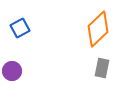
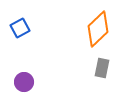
purple circle: moved 12 px right, 11 px down
